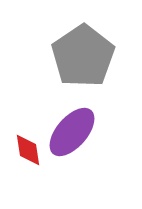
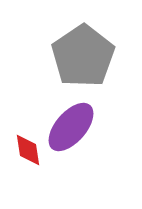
purple ellipse: moved 1 px left, 5 px up
